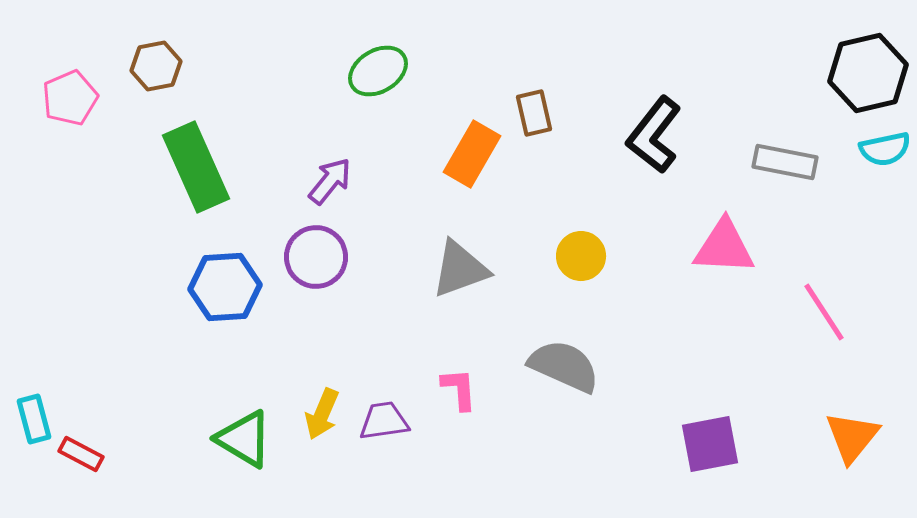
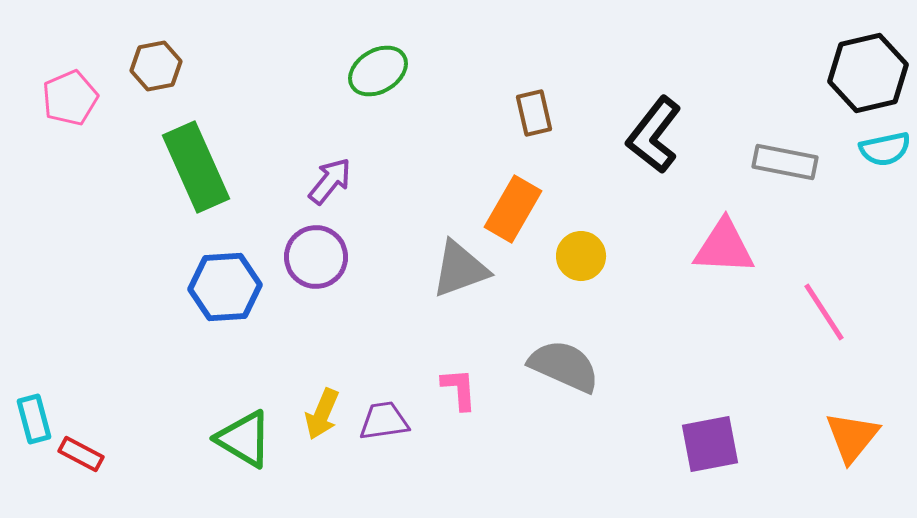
orange rectangle: moved 41 px right, 55 px down
